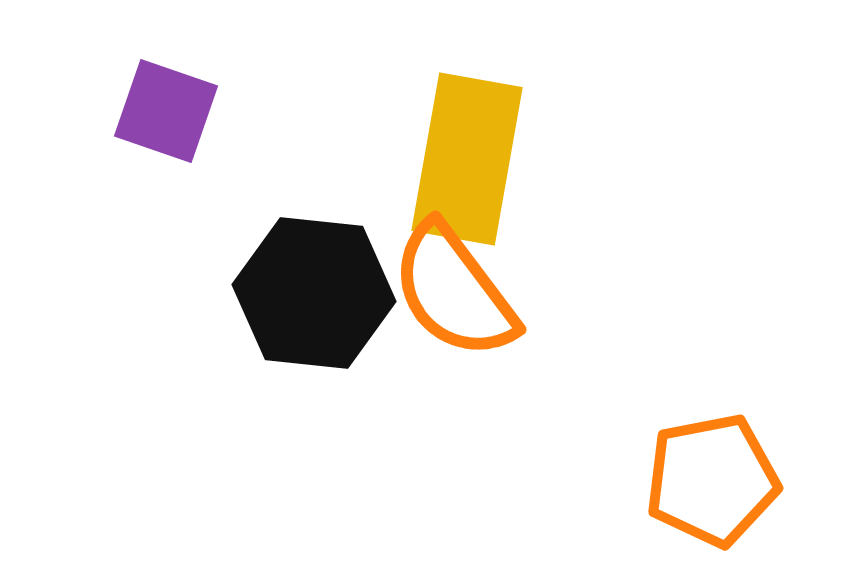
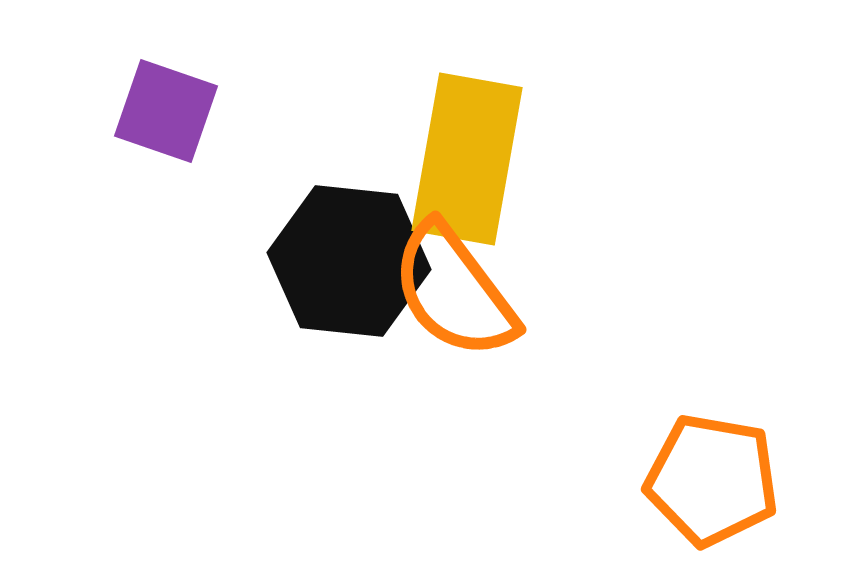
black hexagon: moved 35 px right, 32 px up
orange pentagon: rotated 21 degrees clockwise
